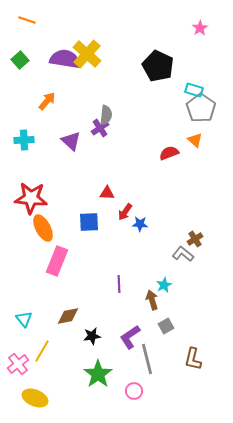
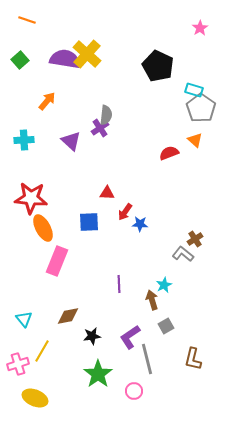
pink cross: rotated 20 degrees clockwise
